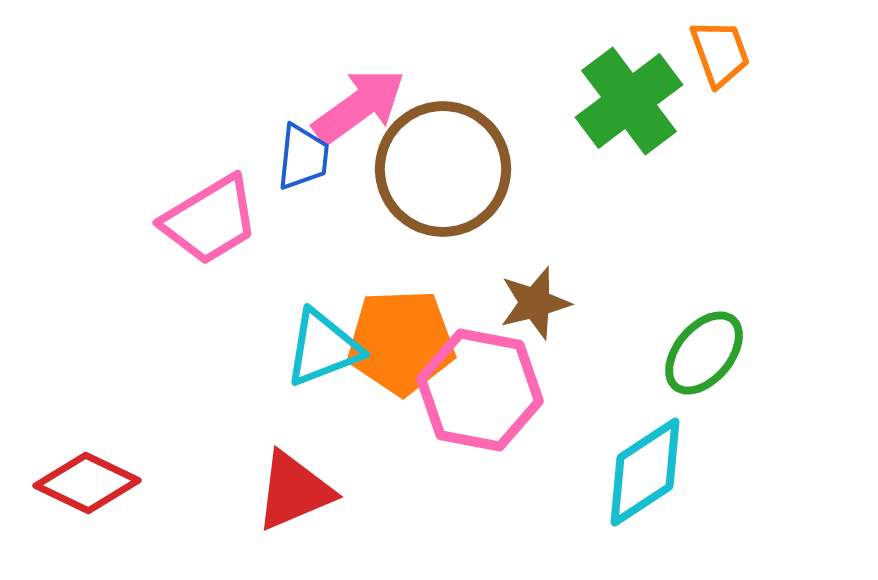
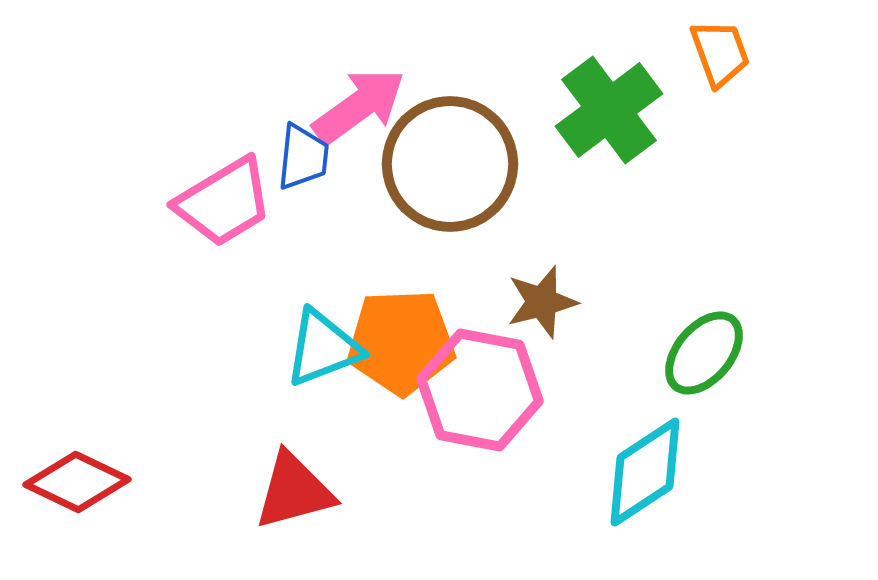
green cross: moved 20 px left, 9 px down
brown circle: moved 7 px right, 5 px up
pink trapezoid: moved 14 px right, 18 px up
brown star: moved 7 px right, 1 px up
red diamond: moved 10 px left, 1 px up
red triangle: rotated 8 degrees clockwise
